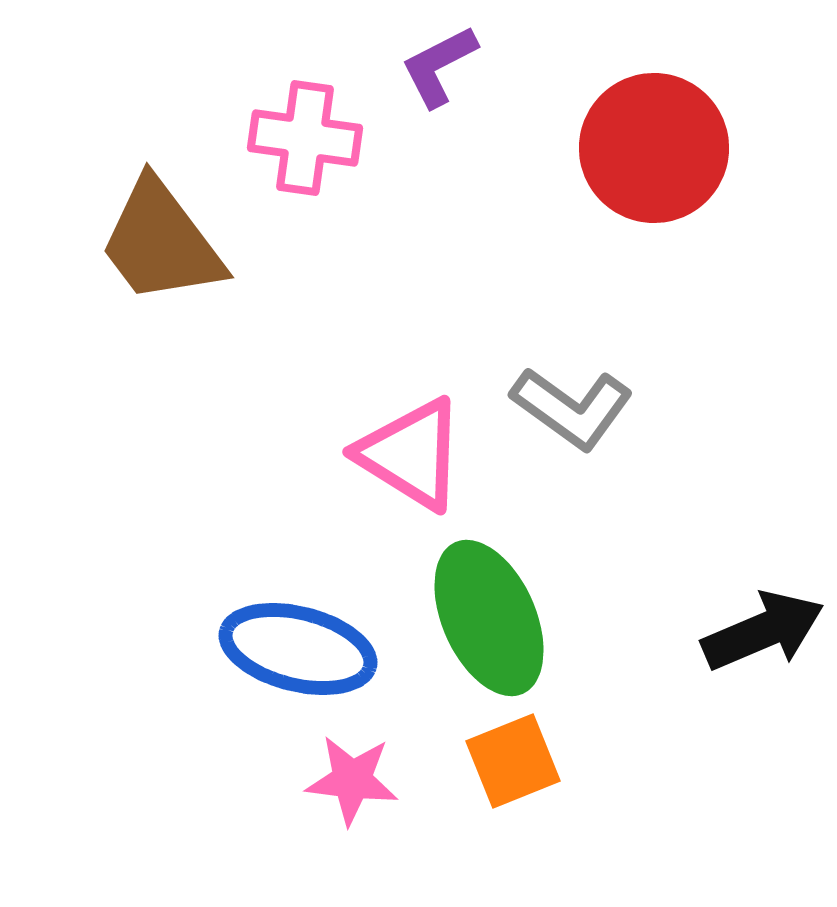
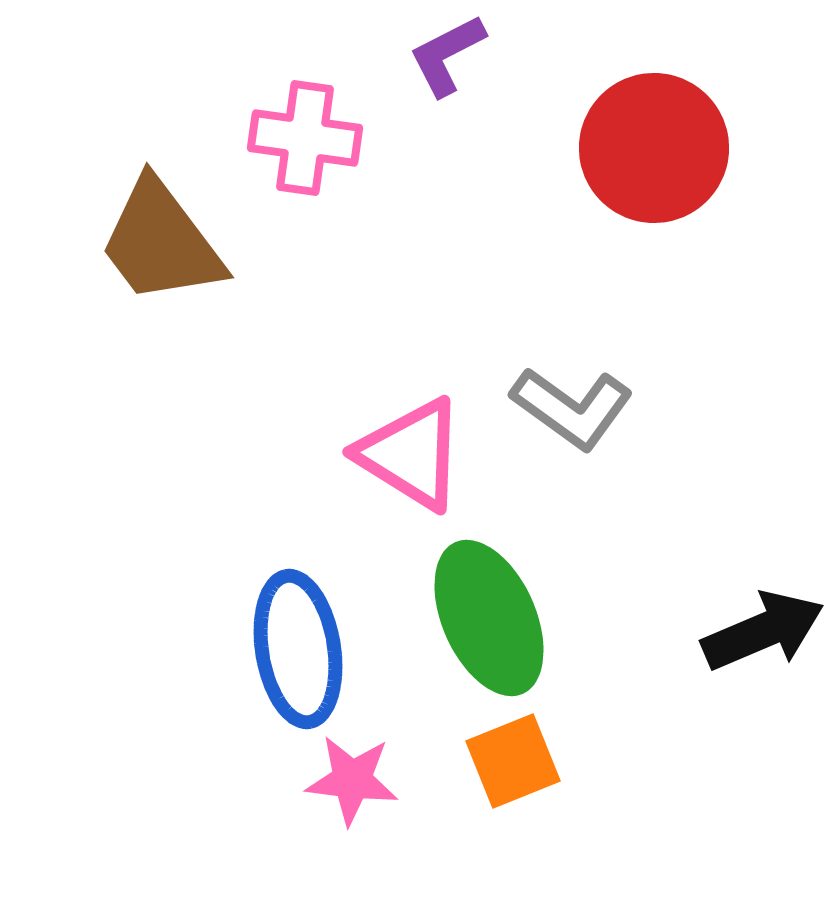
purple L-shape: moved 8 px right, 11 px up
blue ellipse: rotated 67 degrees clockwise
